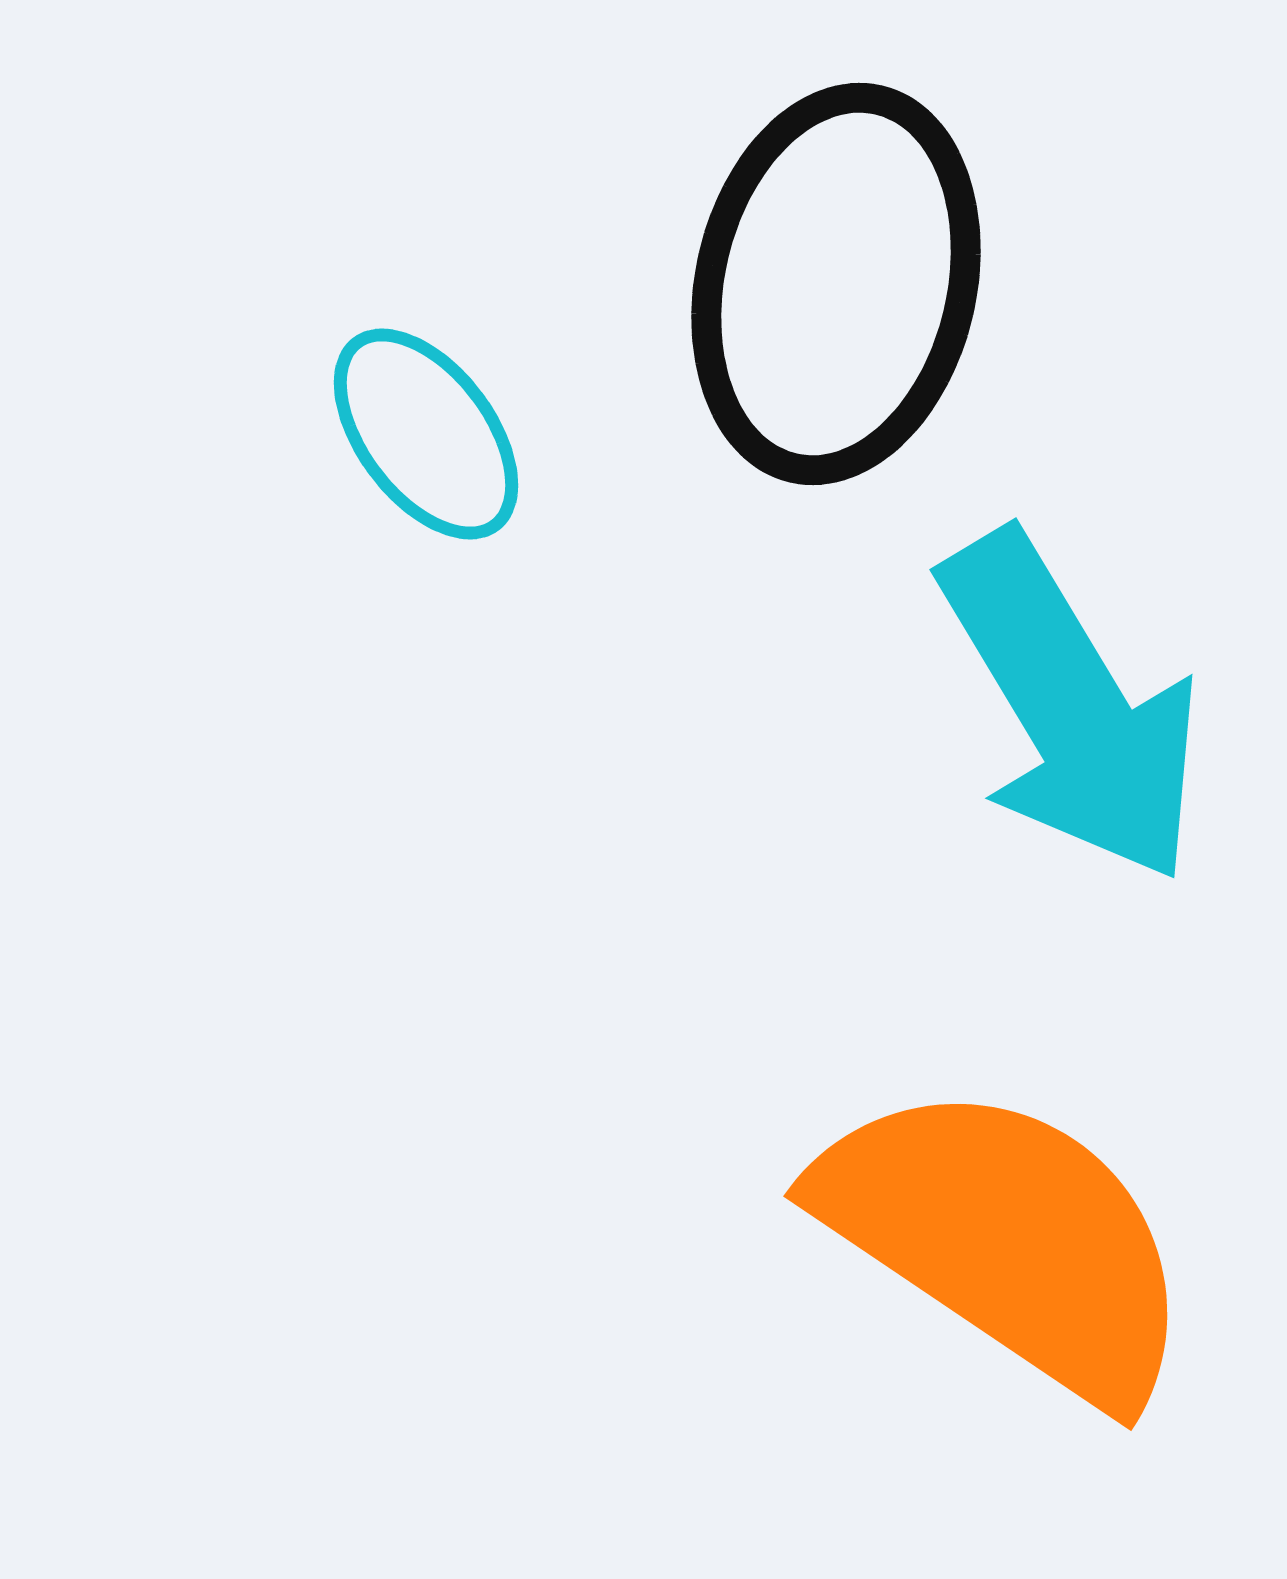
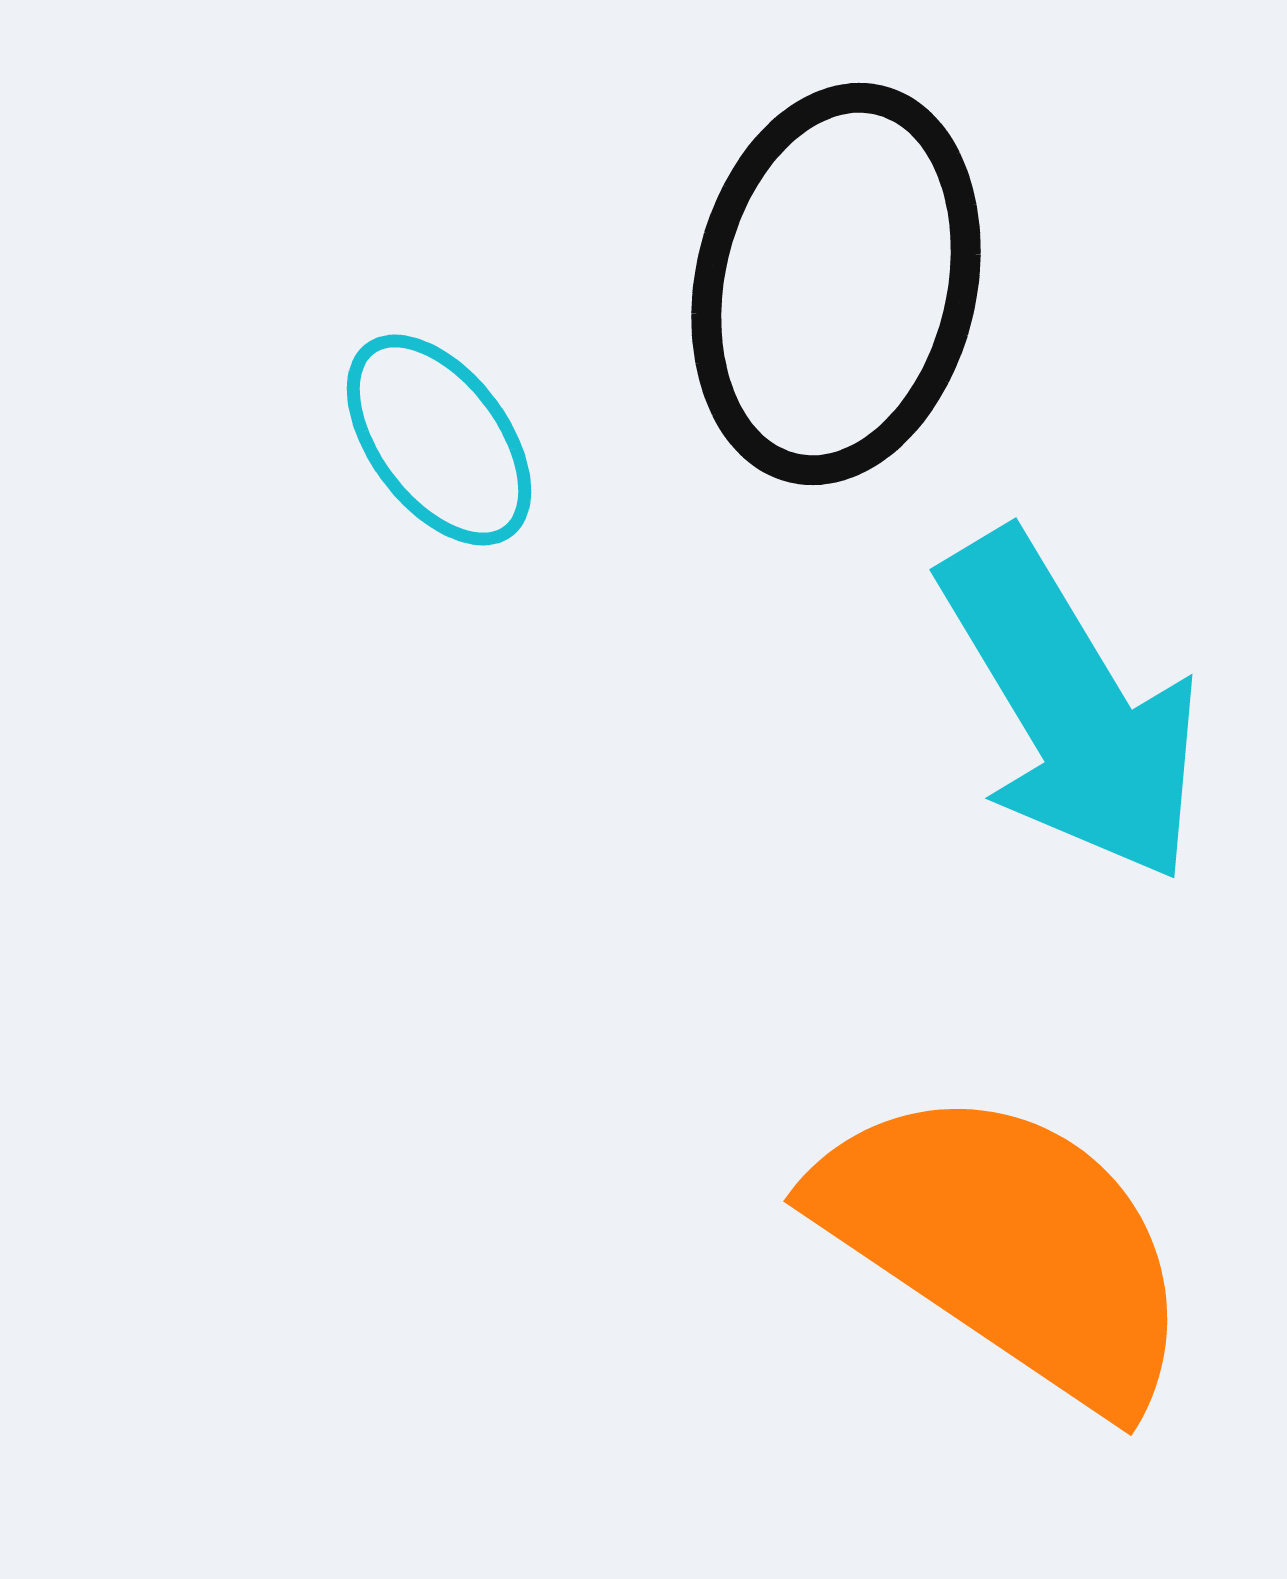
cyan ellipse: moved 13 px right, 6 px down
orange semicircle: moved 5 px down
